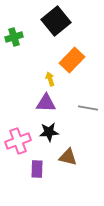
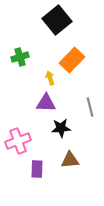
black square: moved 1 px right, 1 px up
green cross: moved 6 px right, 20 px down
yellow arrow: moved 1 px up
gray line: moved 2 px right, 1 px up; rotated 66 degrees clockwise
black star: moved 12 px right, 4 px up
brown triangle: moved 2 px right, 3 px down; rotated 18 degrees counterclockwise
